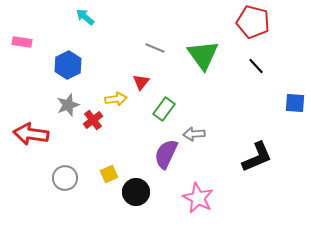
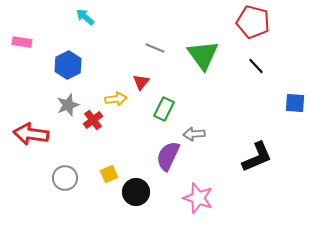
green rectangle: rotated 10 degrees counterclockwise
purple semicircle: moved 2 px right, 2 px down
pink star: rotated 8 degrees counterclockwise
